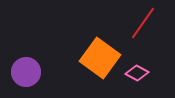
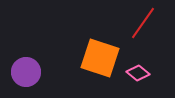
orange square: rotated 18 degrees counterclockwise
pink diamond: moved 1 px right; rotated 10 degrees clockwise
